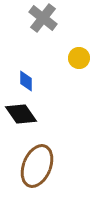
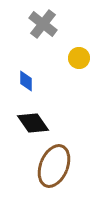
gray cross: moved 6 px down
black diamond: moved 12 px right, 9 px down
brown ellipse: moved 17 px right
